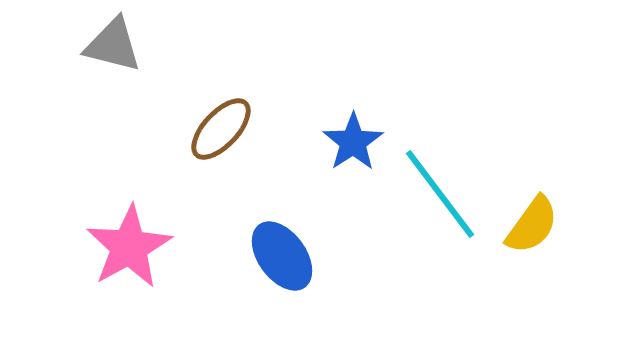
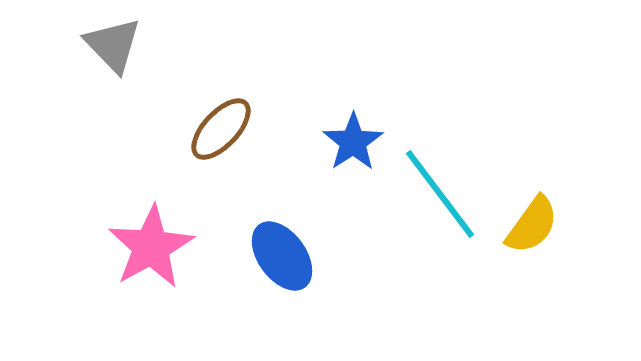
gray triangle: rotated 32 degrees clockwise
pink star: moved 22 px right
